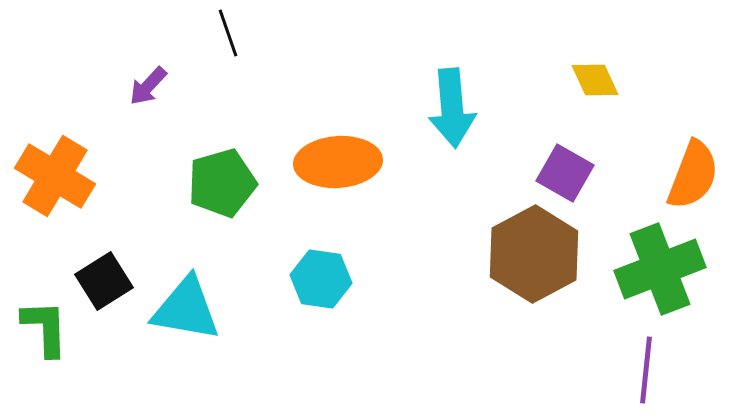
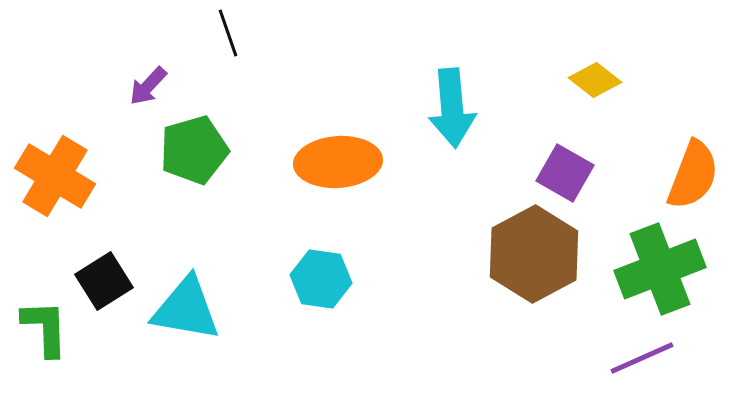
yellow diamond: rotated 27 degrees counterclockwise
green pentagon: moved 28 px left, 33 px up
purple line: moved 4 px left, 12 px up; rotated 60 degrees clockwise
